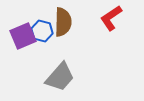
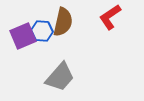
red L-shape: moved 1 px left, 1 px up
brown semicircle: rotated 12 degrees clockwise
blue hexagon: rotated 10 degrees counterclockwise
